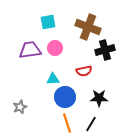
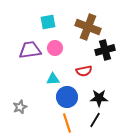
blue circle: moved 2 px right
black line: moved 4 px right, 4 px up
